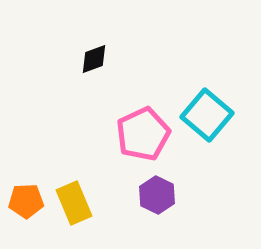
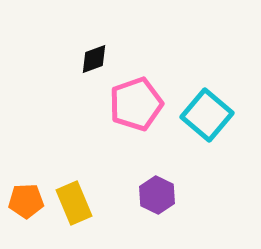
pink pentagon: moved 7 px left, 30 px up; rotated 6 degrees clockwise
